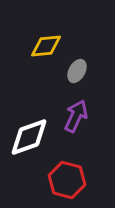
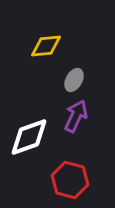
gray ellipse: moved 3 px left, 9 px down
red hexagon: moved 3 px right
